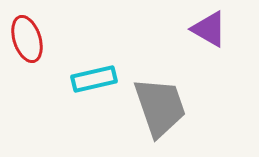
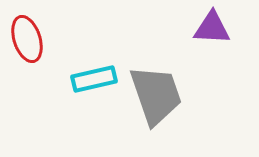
purple triangle: moved 3 px right, 1 px up; rotated 27 degrees counterclockwise
gray trapezoid: moved 4 px left, 12 px up
